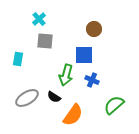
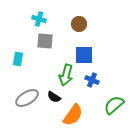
cyan cross: rotated 32 degrees counterclockwise
brown circle: moved 15 px left, 5 px up
